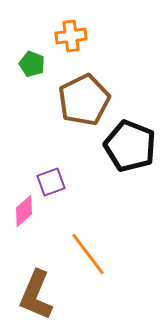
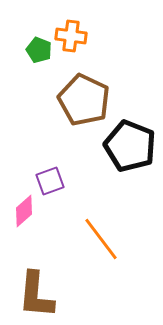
orange cross: rotated 16 degrees clockwise
green pentagon: moved 7 px right, 14 px up
brown pentagon: rotated 21 degrees counterclockwise
purple square: moved 1 px left, 1 px up
orange line: moved 13 px right, 15 px up
brown L-shape: rotated 18 degrees counterclockwise
